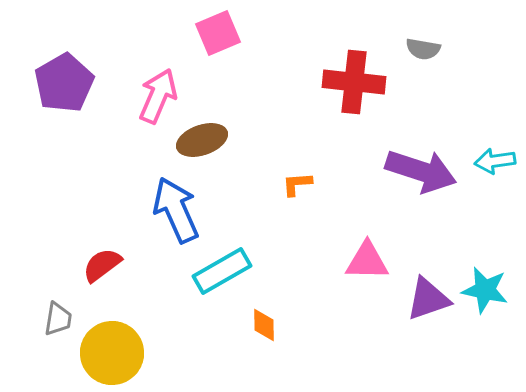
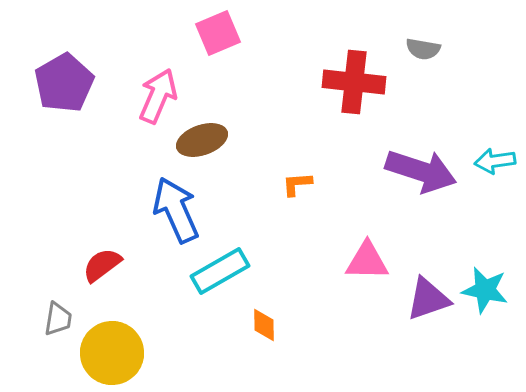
cyan rectangle: moved 2 px left
